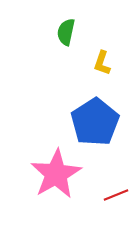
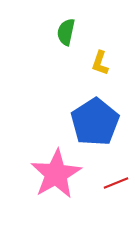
yellow L-shape: moved 2 px left
red line: moved 12 px up
